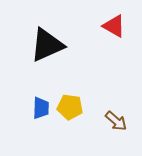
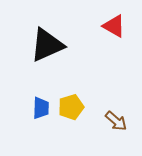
yellow pentagon: moved 1 px right; rotated 25 degrees counterclockwise
